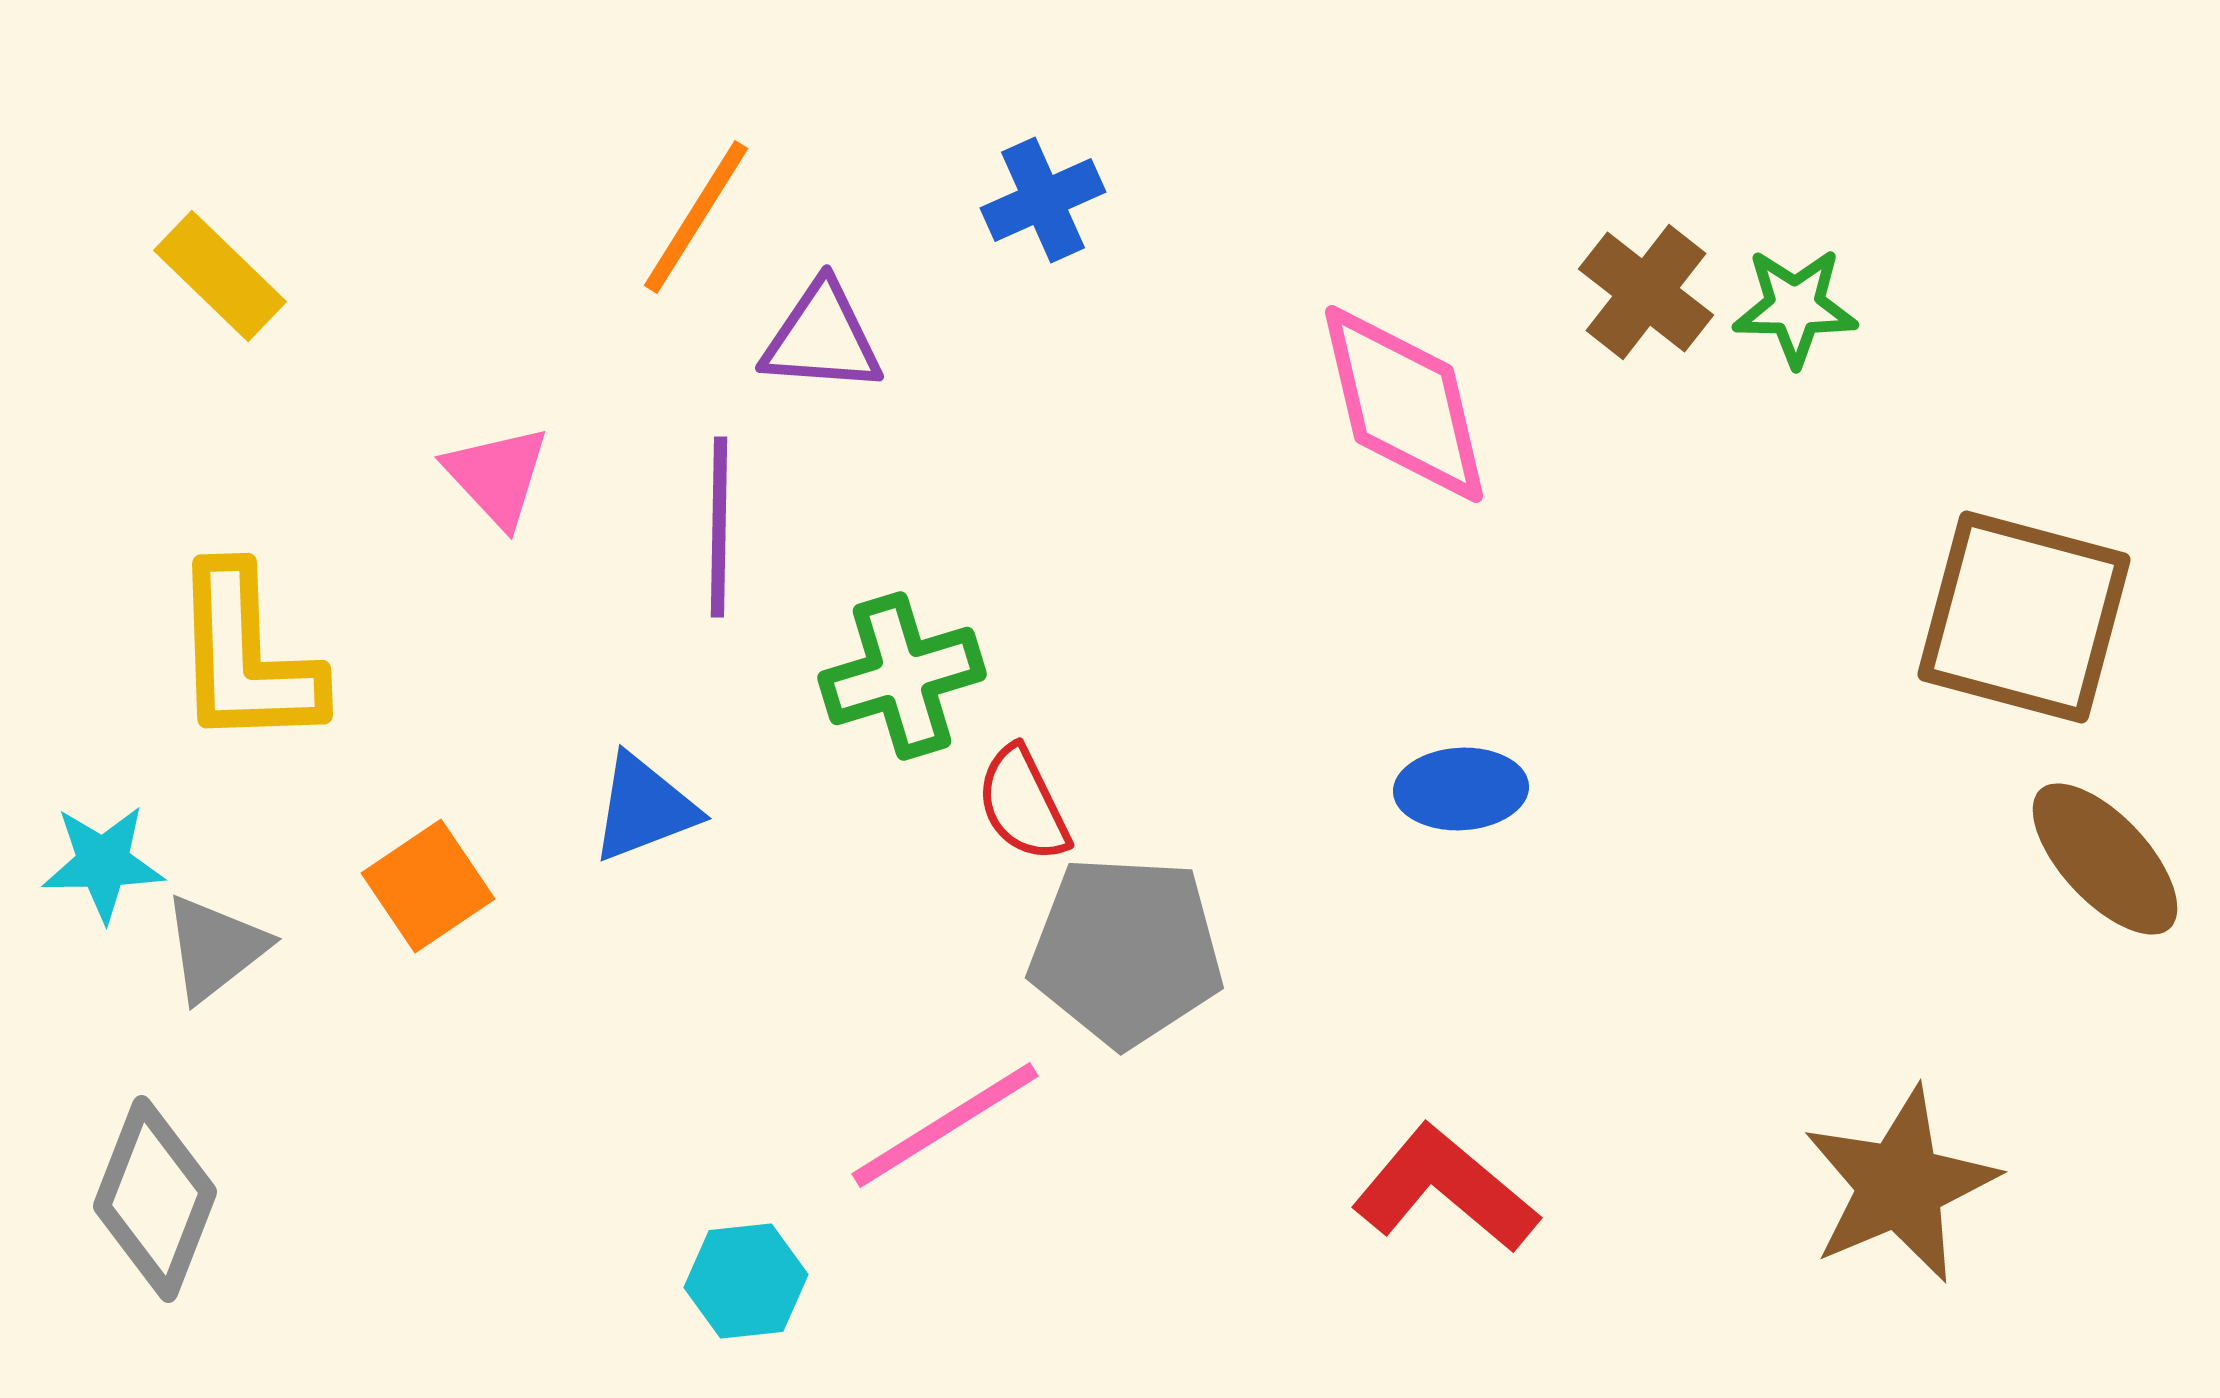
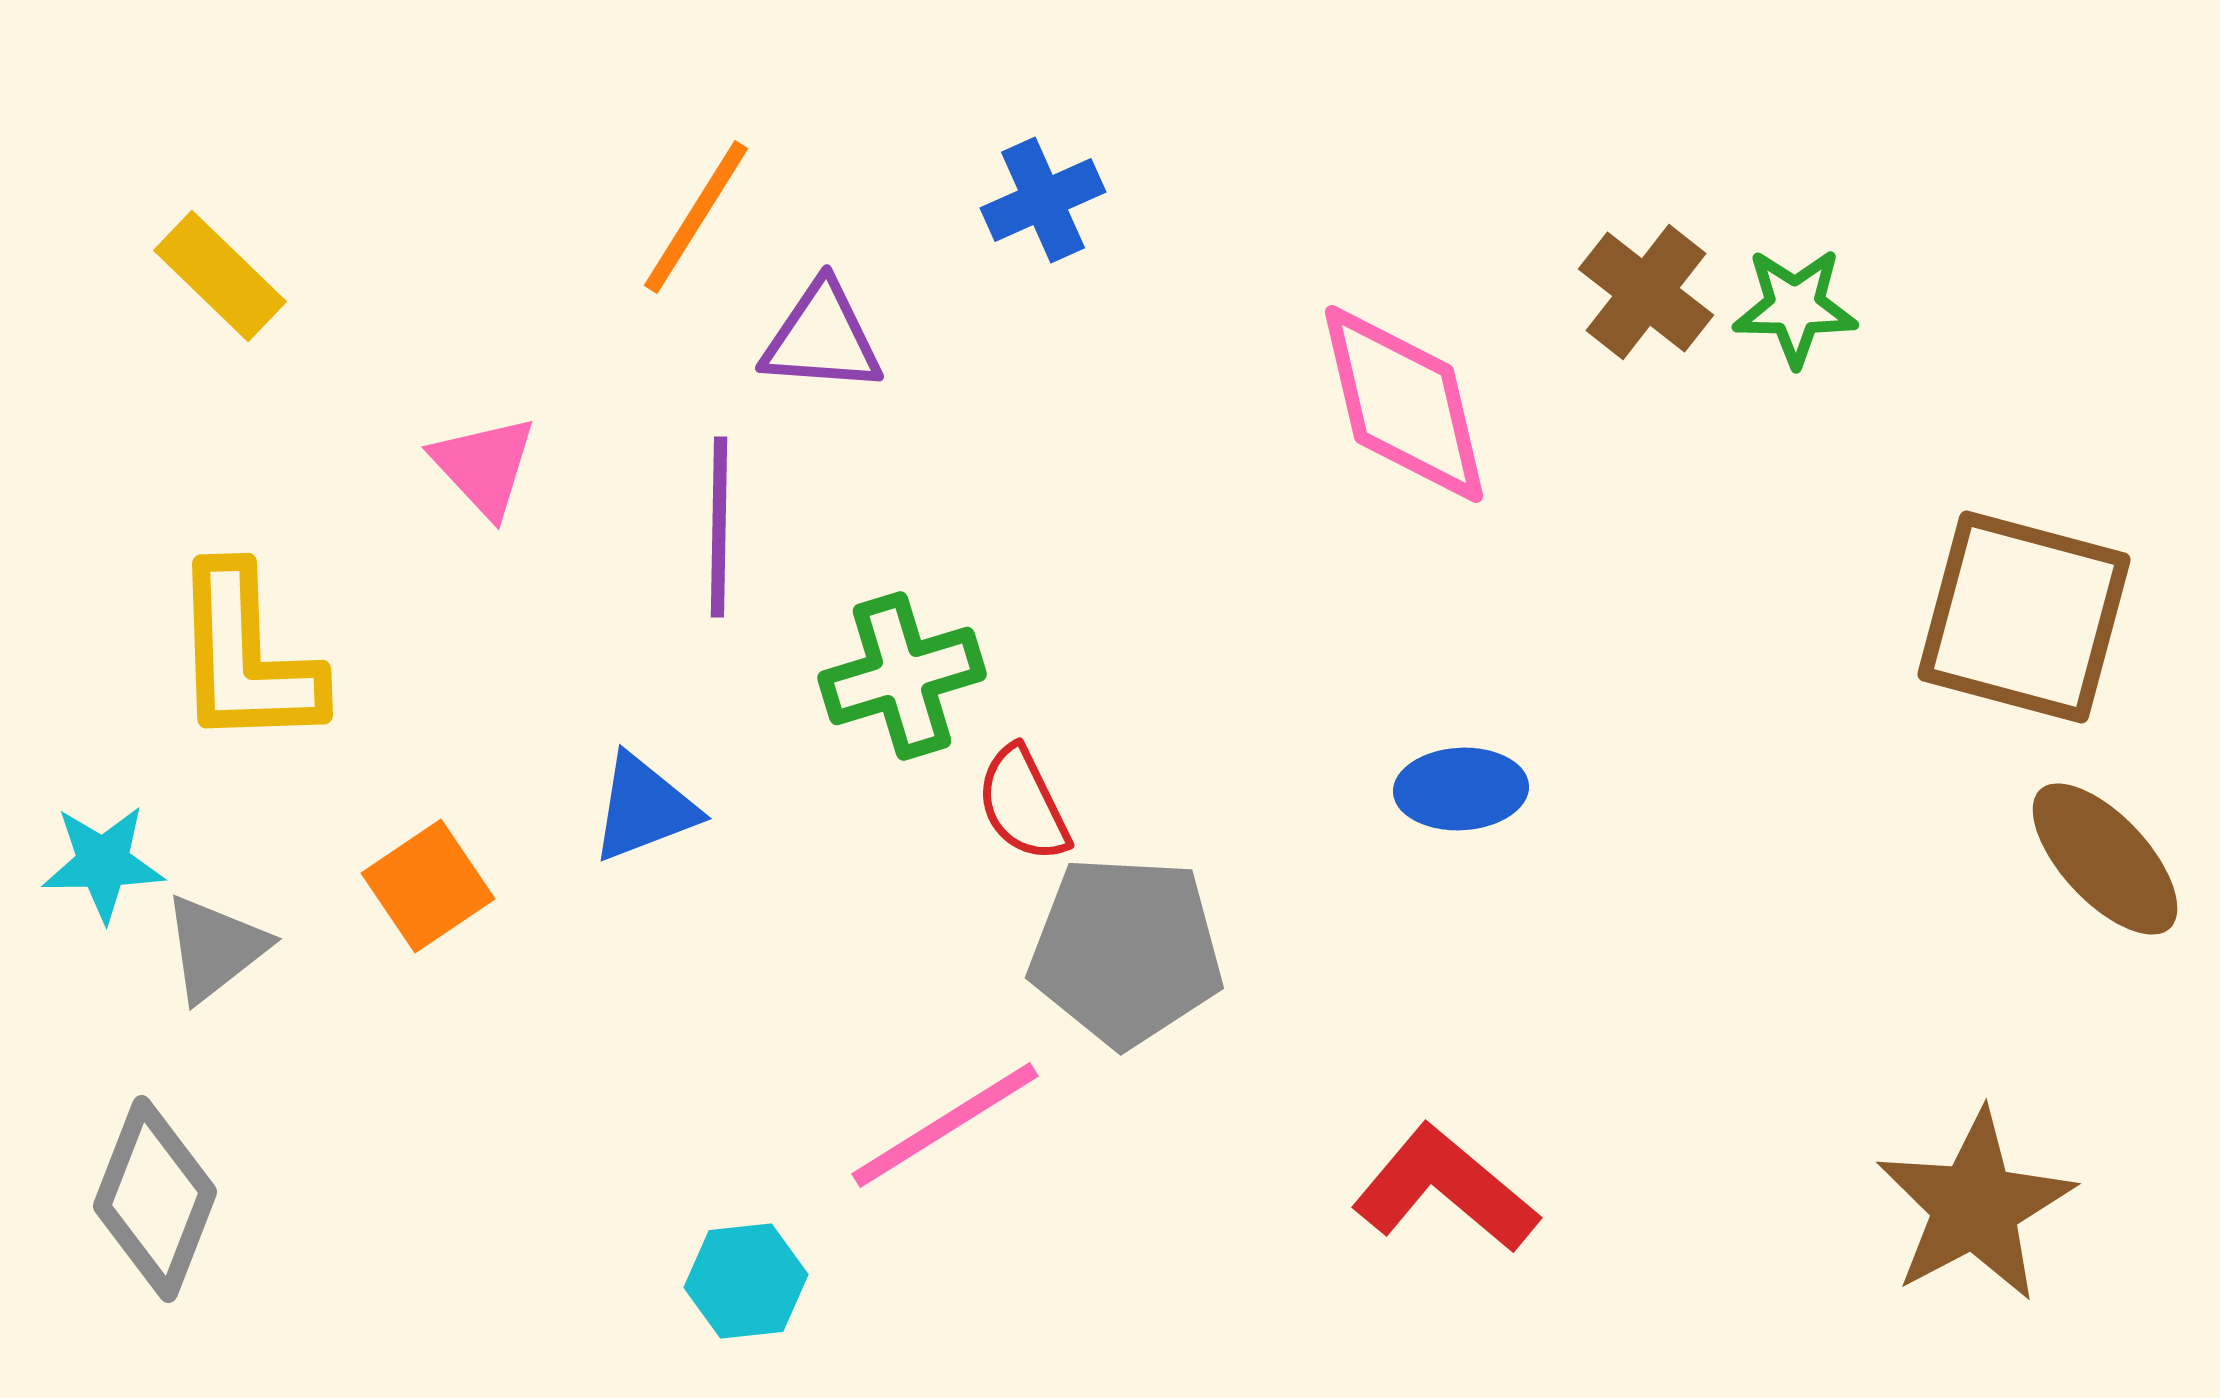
pink triangle: moved 13 px left, 10 px up
brown star: moved 75 px right, 21 px down; rotated 5 degrees counterclockwise
